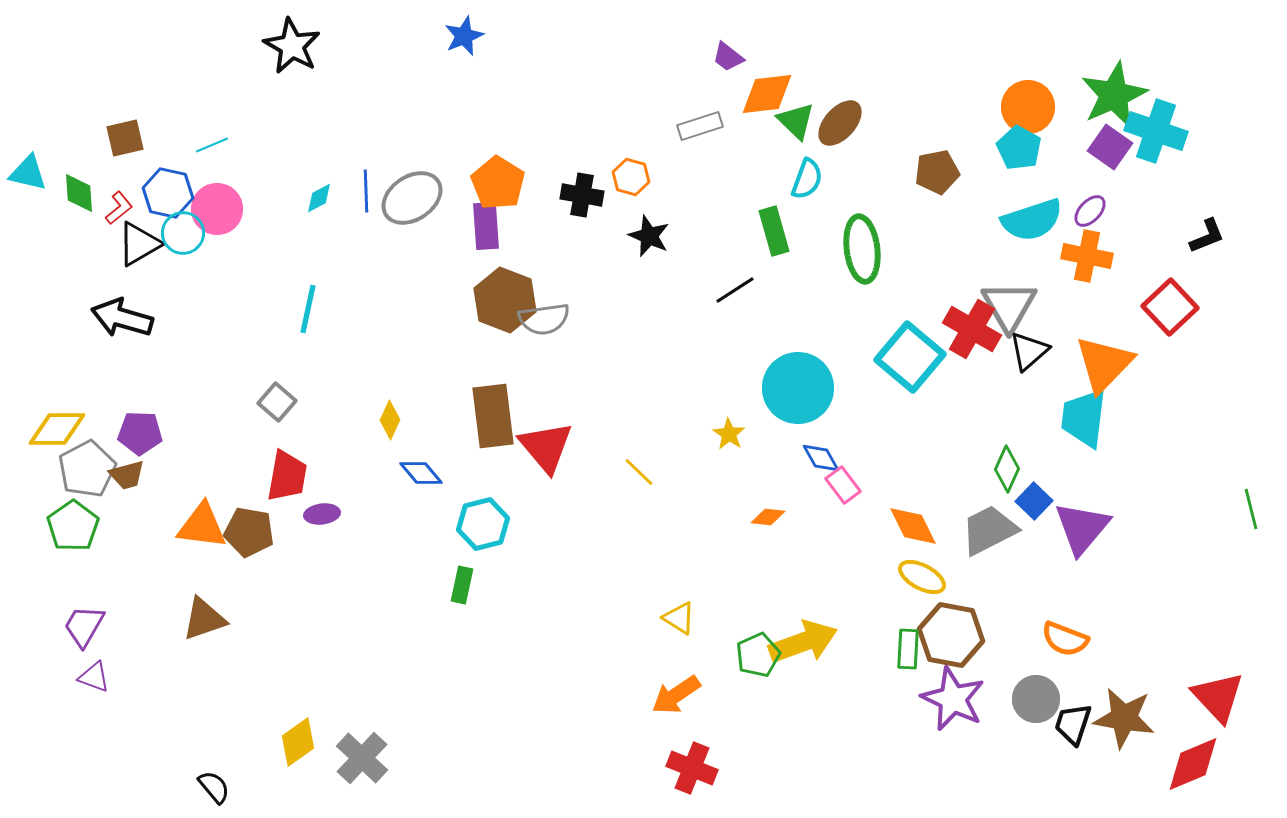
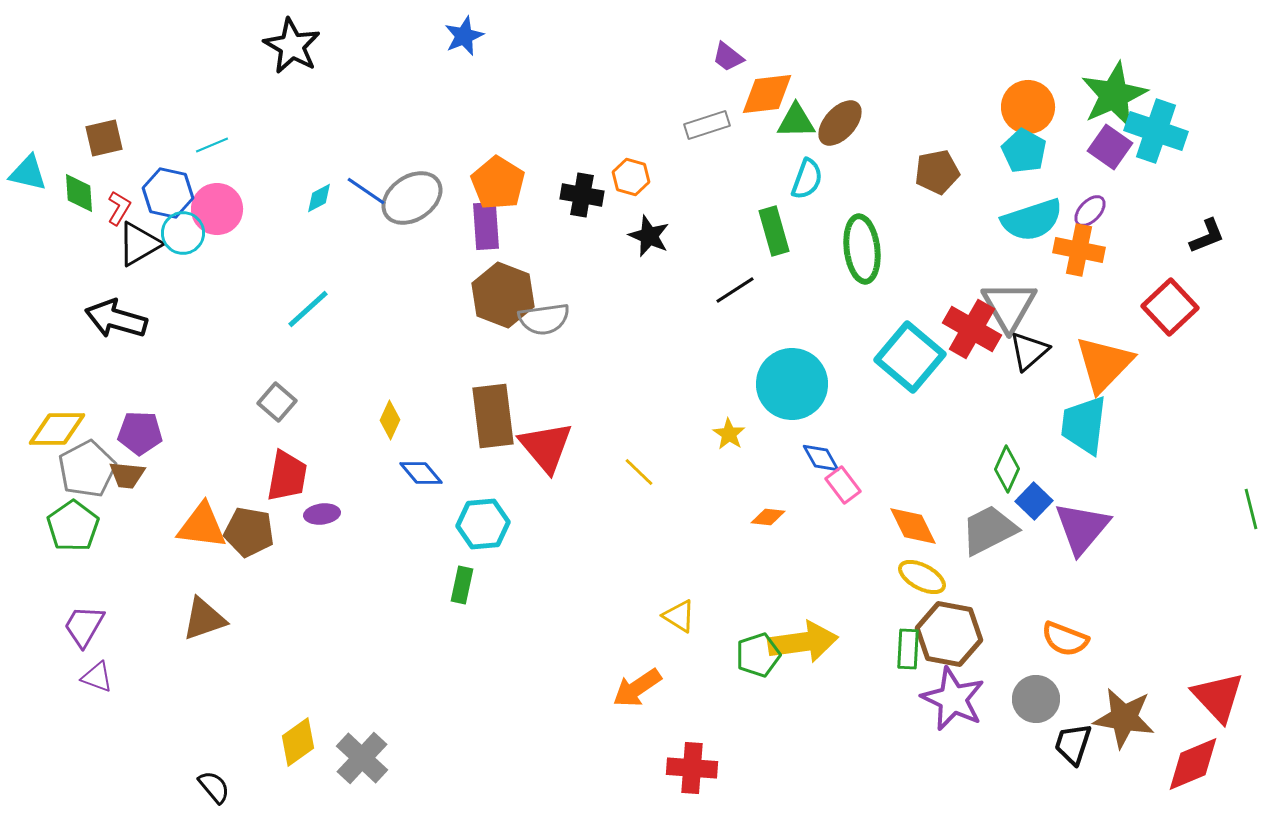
green triangle at (796, 121): rotated 45 degrees counterclockwise
gray rectangle at (700, 126): moved 7 px right, 1 px up
brown square at (125, 138): moved 21 px left
cyan pentagon at (1019, 148): moved 5 px right, 3 px down
blue line at (366, 191): rotated 54 degrees counterclockwise
red L-shape at (119, 208): rotated 20 degrees counterclockwise
orange cross at (1087, 256): moved 8 px left, 6 px up
brown hexagon at (505, 300): moved 2 px left, 5 px up
cyan line at (308, 309): rotated 36 degrees clockwise
black arrow at (122, 318): moved 6 px left, 1 px down
cyan circle at (798, 388): moved 6 px left, 4 px up
cyan trapezoid at (1084, 418): moved 7 px down
brown trapezoid at (127, 475): rotated 21 degrees clockwise
cyan hexagon at (483, 524): rotated 9 degrees clockwise
yellow triangle at (679, 618): moved 2 px up
brown hexagon at (951, 635): moved 2 px left, 1 px up
yellow arrow at (803, 642): rotated 12 degrees clockwise
green pentagon at (758, 655): rotated 6 degrees clockwise
purple triangle at (94, 677): moved 3 px right
orange arrow at (676, 695): moved 39 px left, 7 px up
black trapezoid at (1073, 724): moved 20 px down
red cross at (692, 768): rotated 18 degrees counterclockwise
